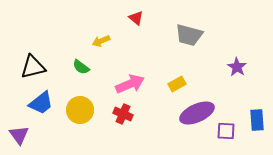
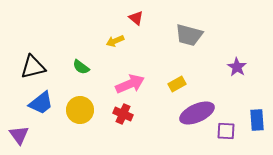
yellow arrow: moved 14 px right
